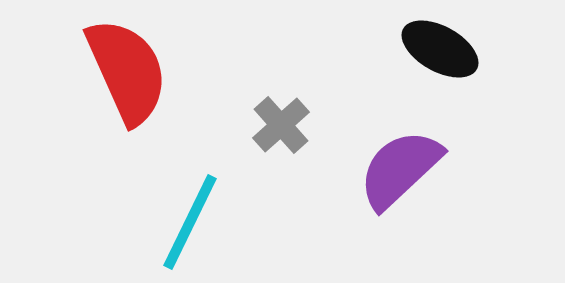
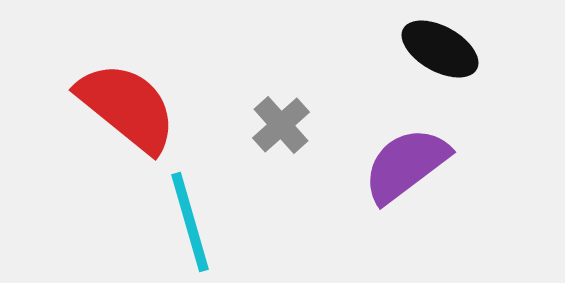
red semicircle: moved 36 px down; rotated 27 degrees counterclockwise
purple semicircle: moved 6 px right, 4 px up; rotated 6 degrees clockwise
cyan line: rotated 42 degrees counterclockwise
